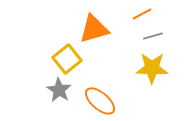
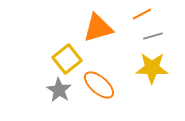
orange triangle: moved 4 px right, 1 px up
orange ellipse: moved 1 px left, 16 px up
